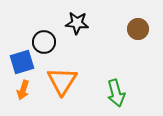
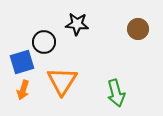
black star: moved 1 px down
